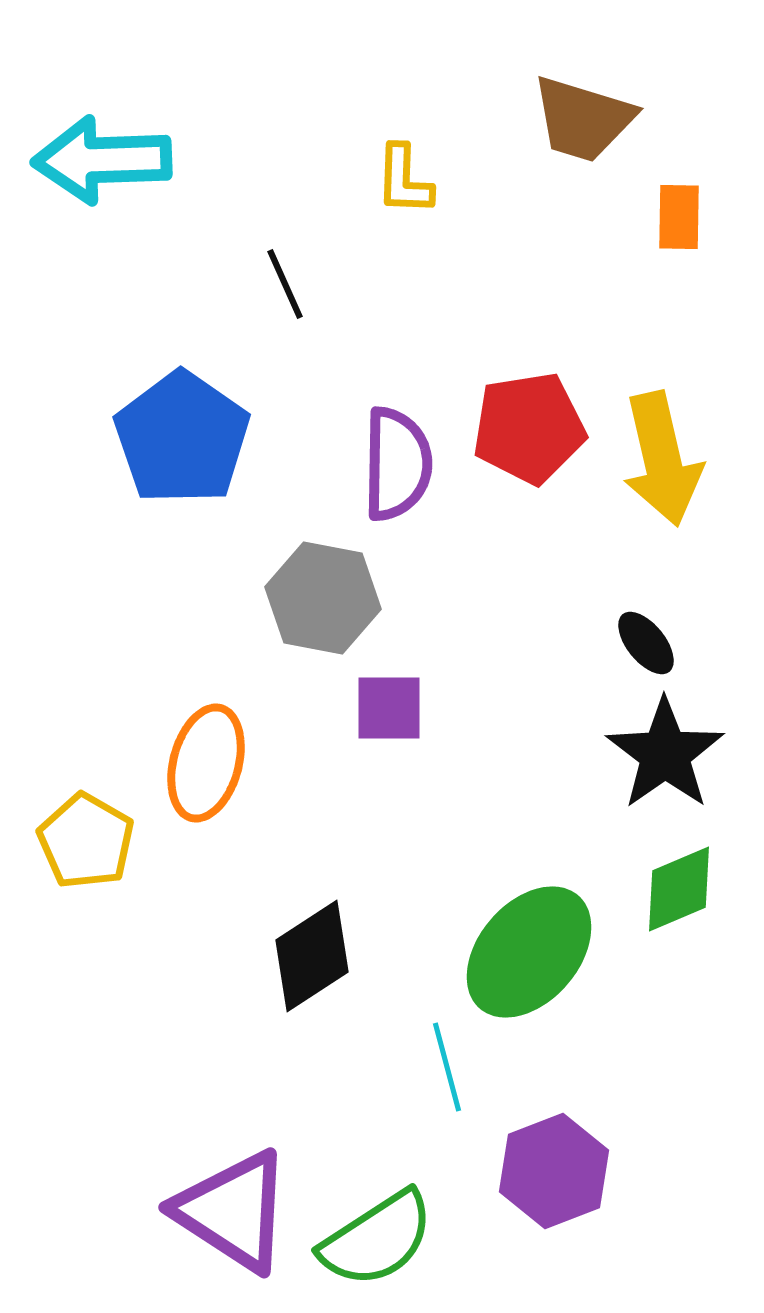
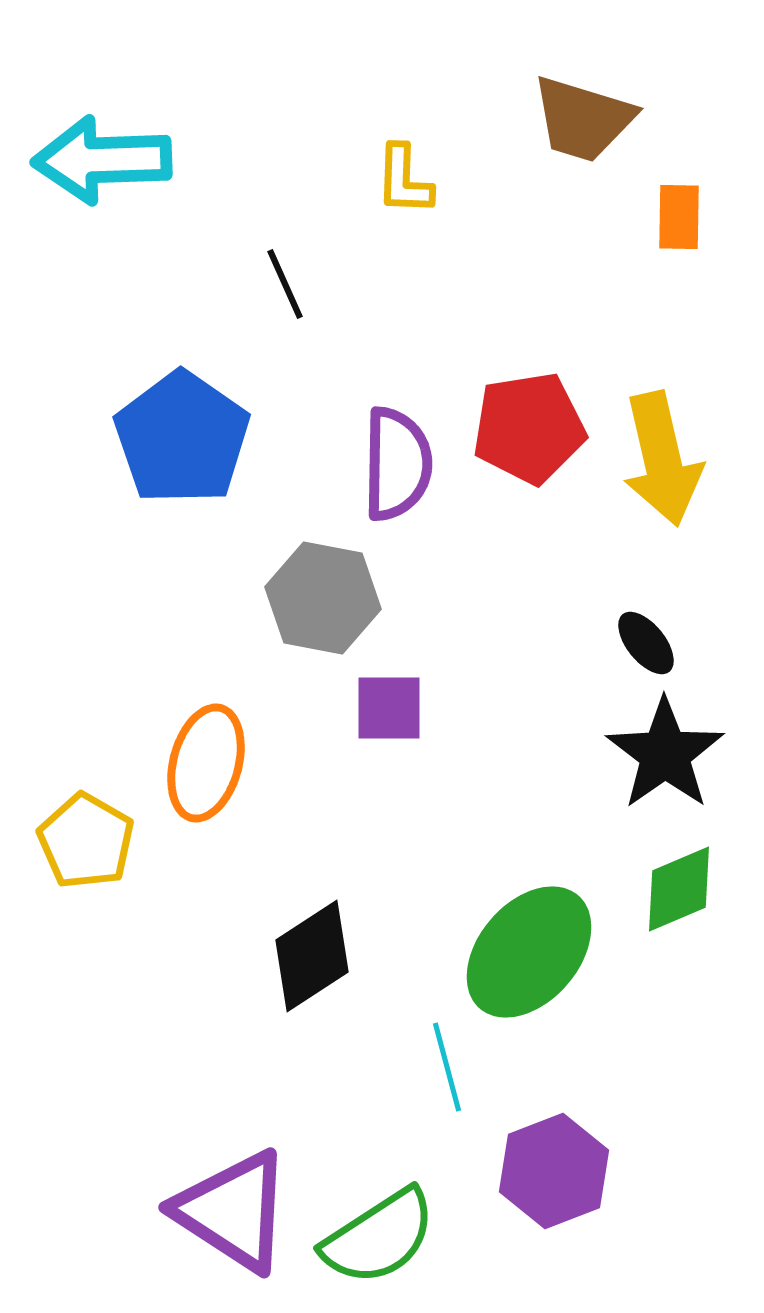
green semicircle: moved 2 px right, 2 px up
